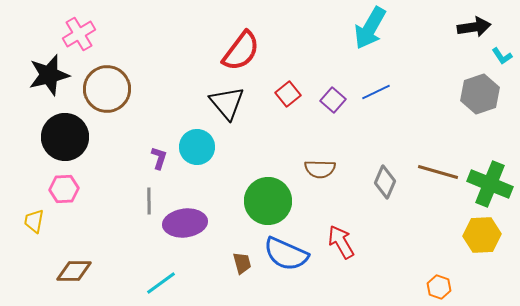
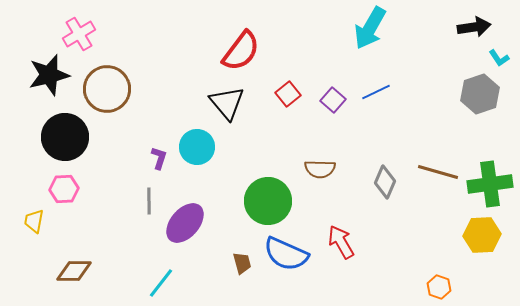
cyan L-shape: moved 3 px left, 2 px down
green cross: rotated 30 degrees counterclockwise
purple ellipse: rotated 42 degrees counterclockwise
cyan line: rotated 16 degrees counterclockwise
